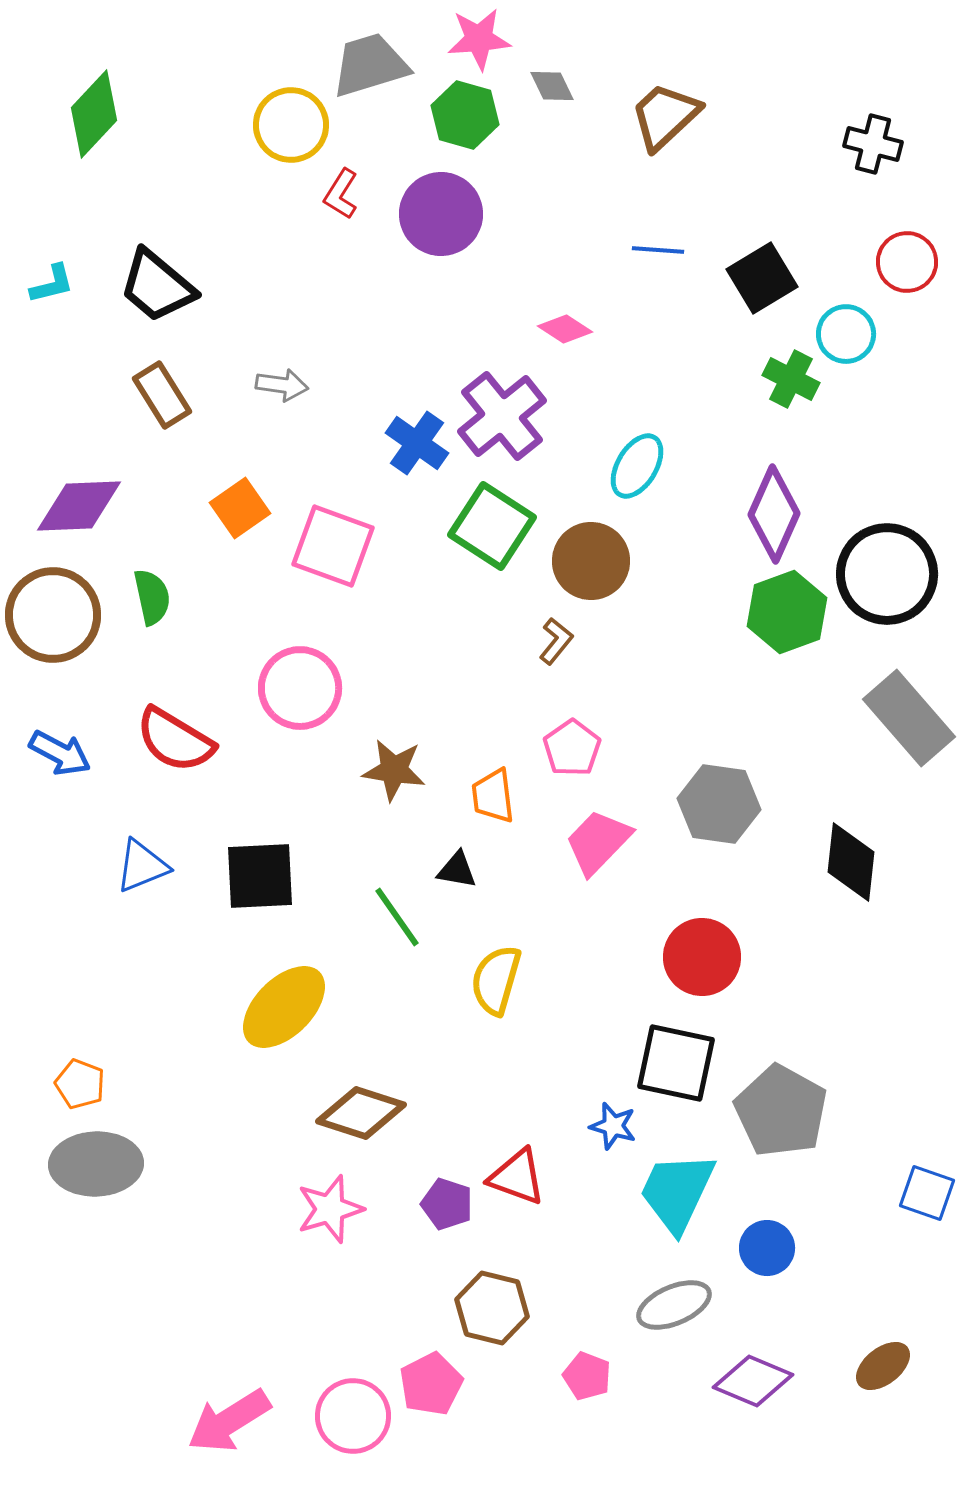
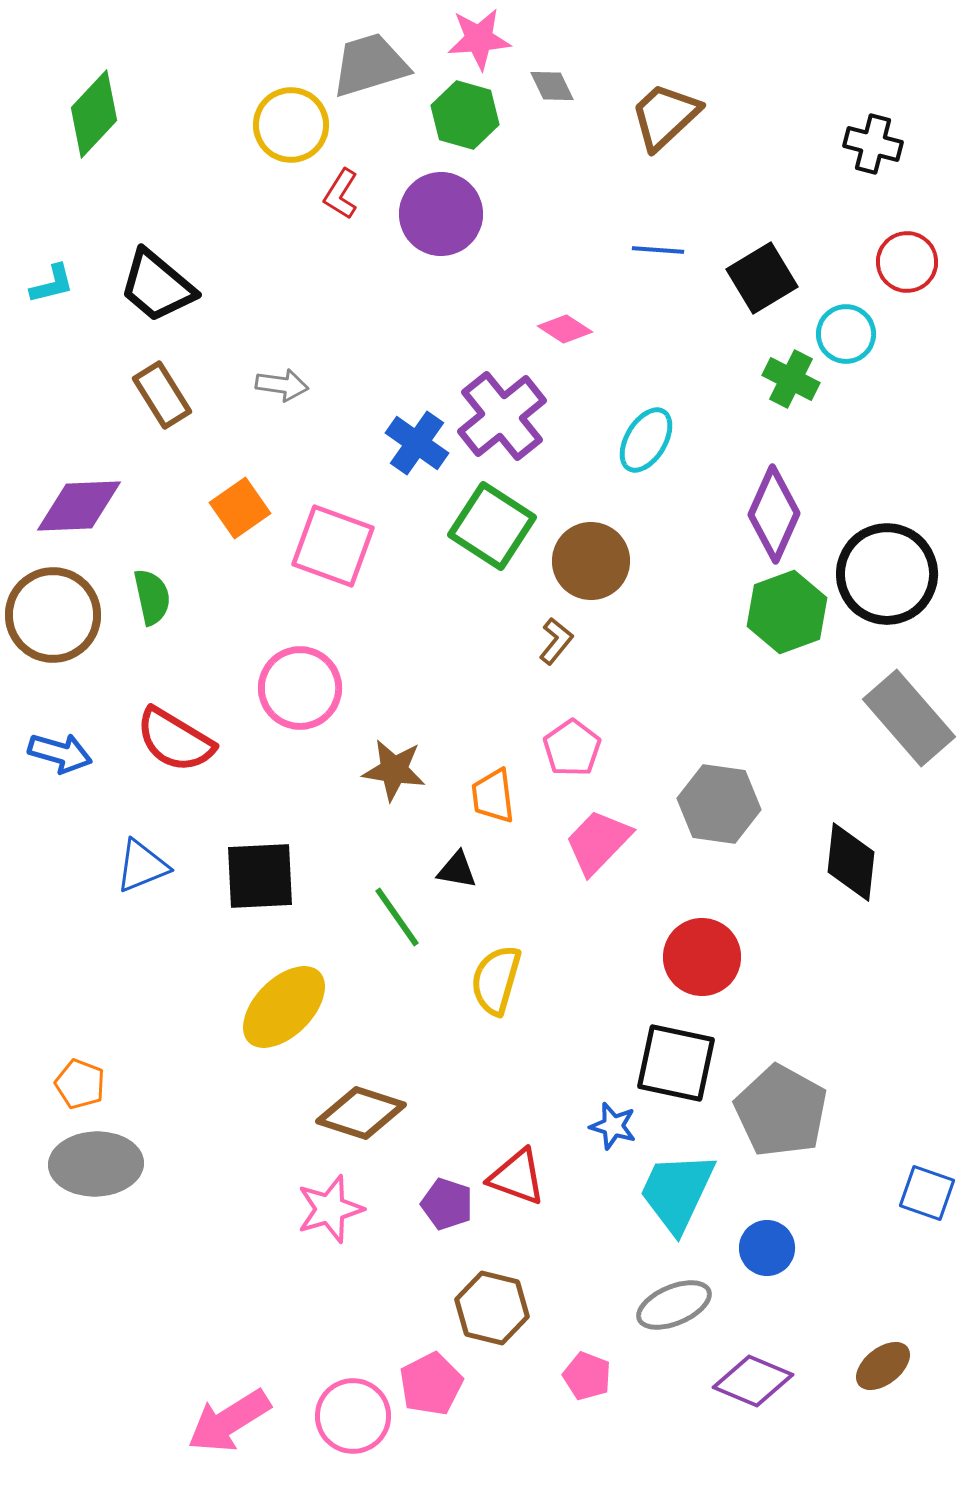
cyan ellipse at (637, 466): moved 9 px right, 26 px up
blue arrow at (60, 753): rotated 12 degrees counterclockwise
